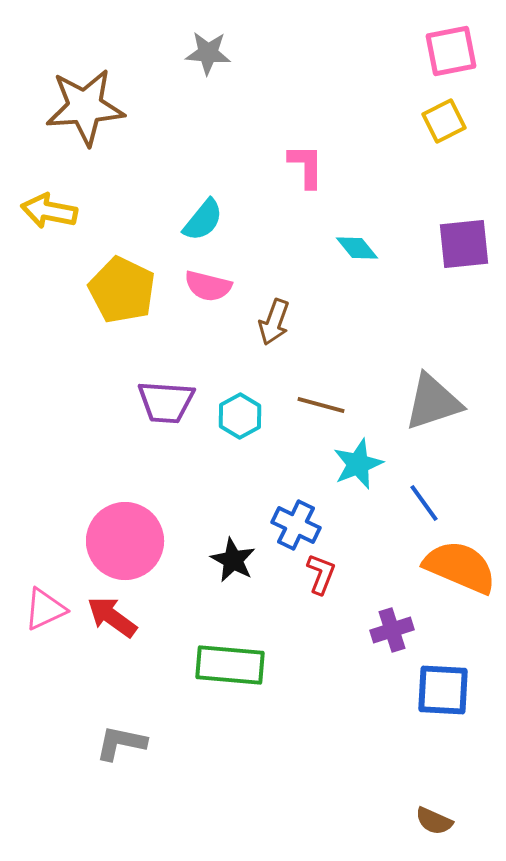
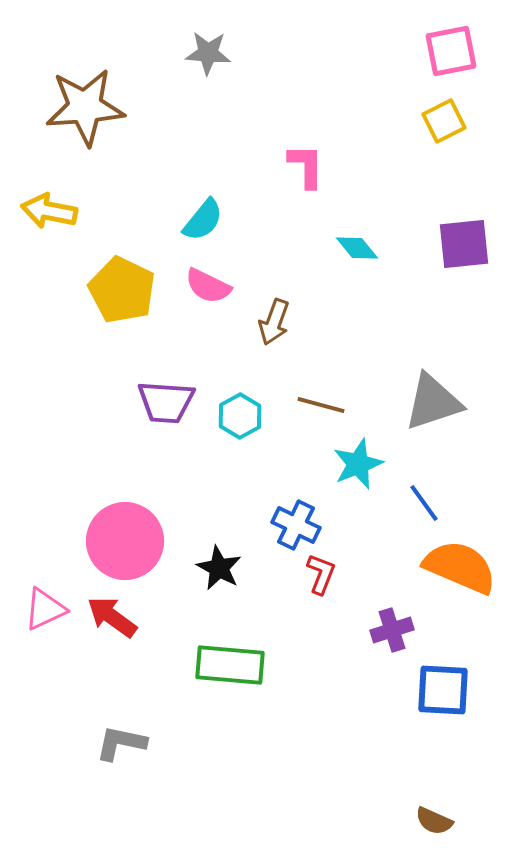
pink semicircle: rotated 12 degrees clockwise
black star: moved 14 px left, 8 px down
